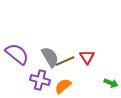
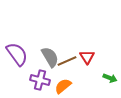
purple semicircle: rotated 15 degrees clockwise
brown line: moved 2 px right
green arrow: moved 1 px left, 5 px up
